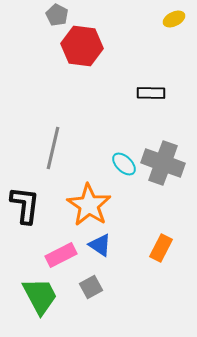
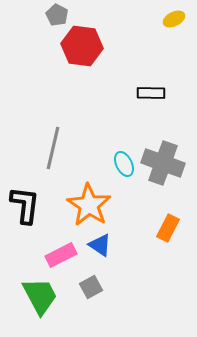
cyan ellipse: rotated 20 degrees clockwise
orange rectangle: moved 7 px right, 20 px up
